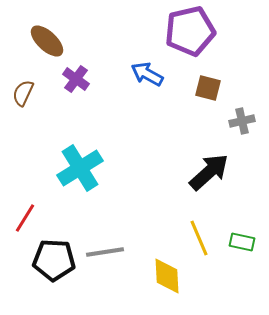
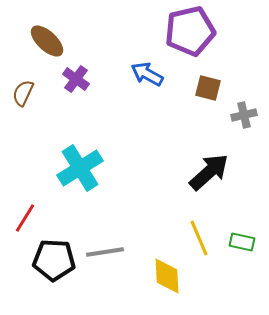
gray cross: moved 2 px right, 6 px up
